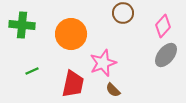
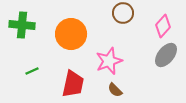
pink star: moved 6 px right, 2 px up
brown semicircle: moved 2 px right
